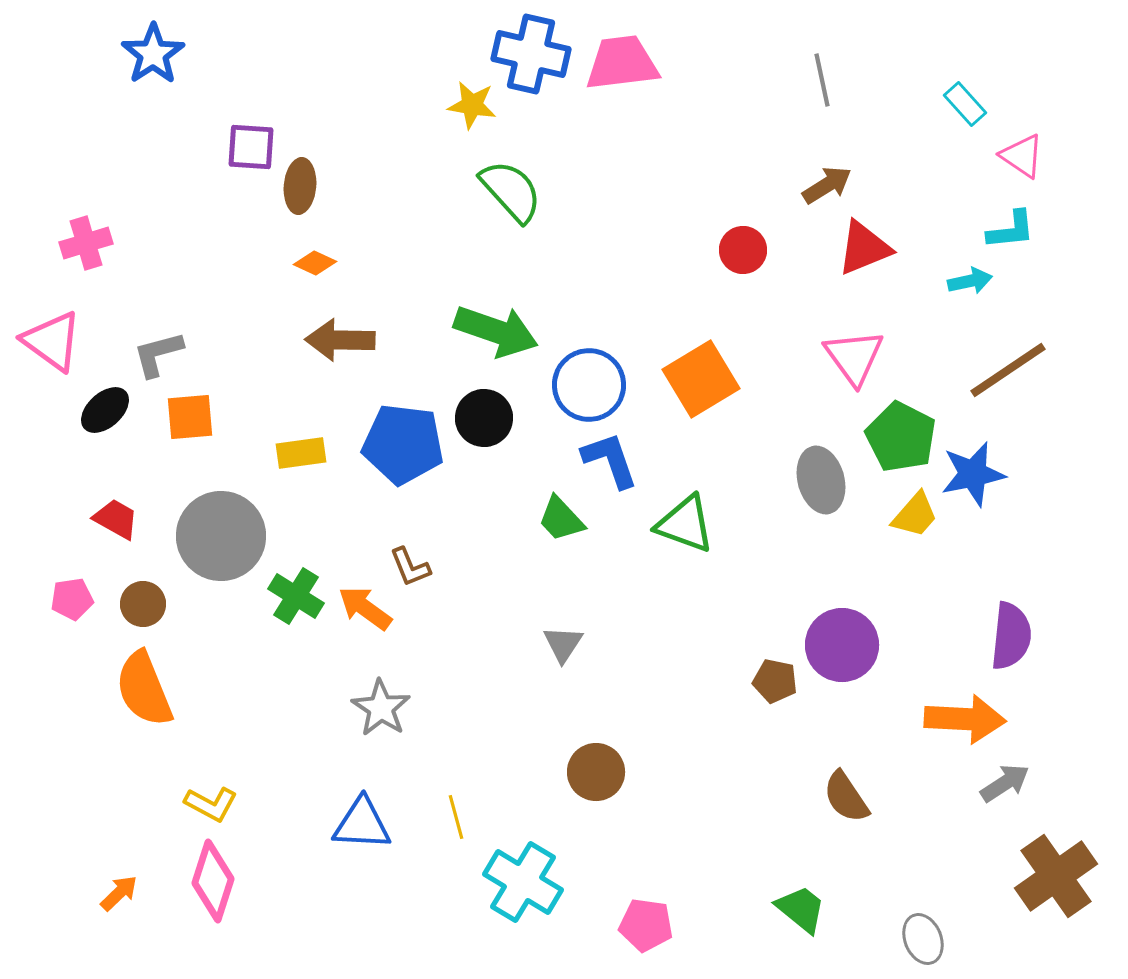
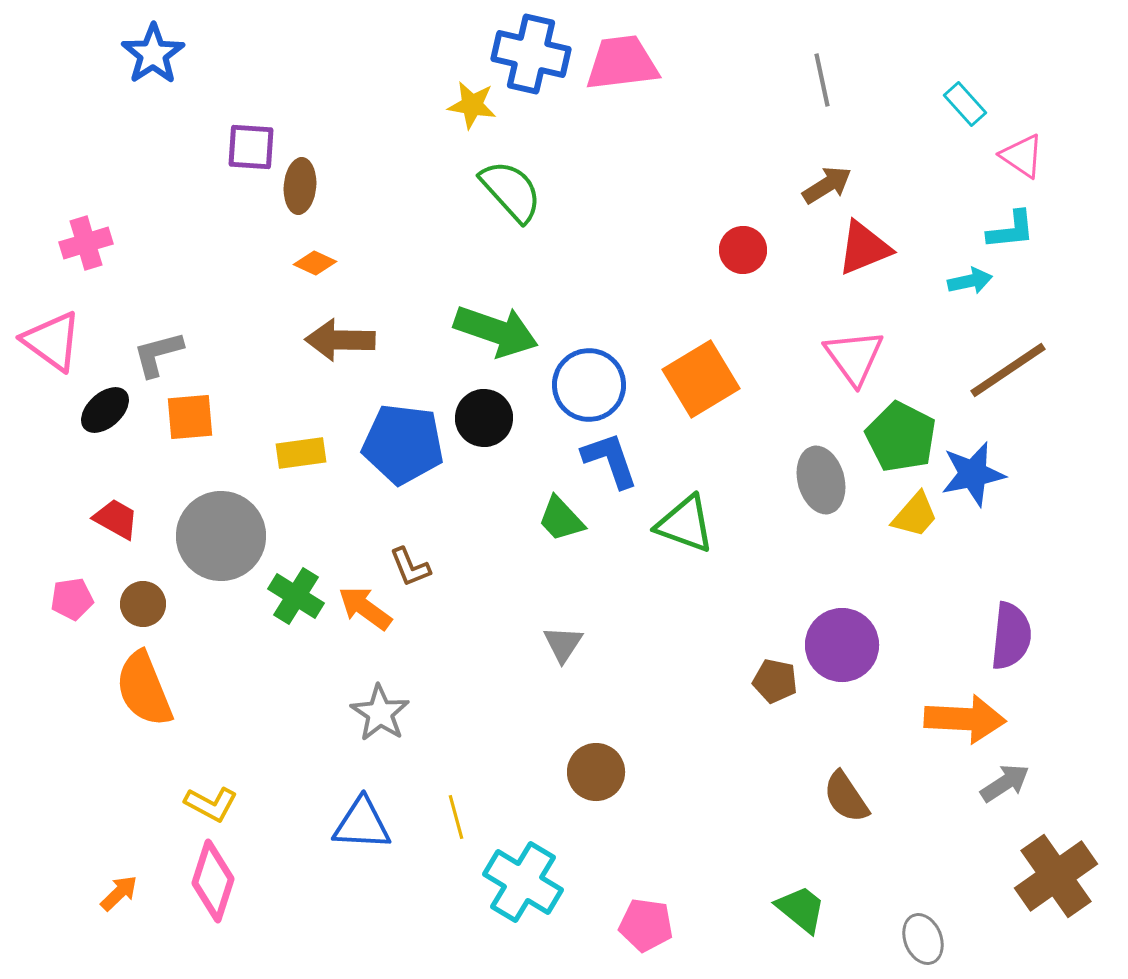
gray star at (381, 708): moved 1 px left, 5 px down
